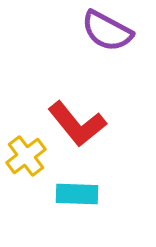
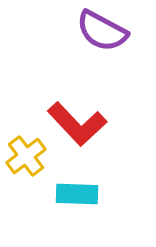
purple semicircle: moved 5 px left
red L-shape: rotated 4 degrees counterclockwise
